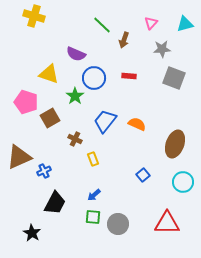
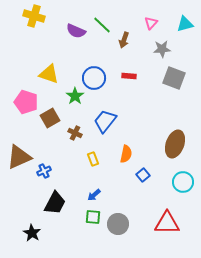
purple semicircle: moved 23 px up
orange semicircle: moved 11 px left, 30 px down; rotated 78 degrees clockwise
brown cross: moved 6 px up
